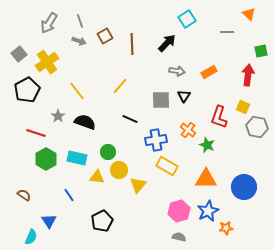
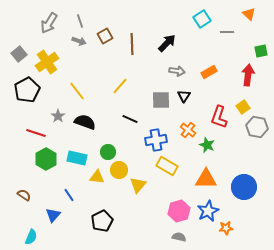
cyan square at (187, 19): moved 15 px right
yellow square at (243, 107): rotated 32 degrees clockwise
blue triangle at (49, 221): moved 4 px right, 6 px up; rotated 14 degrees clockwise
